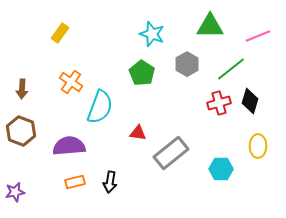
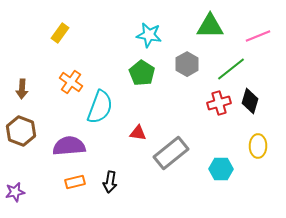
cyan star: moved 3 px left, 1 px down; rotated 10 degrees counterclockwise
